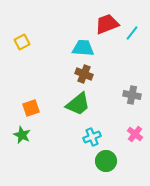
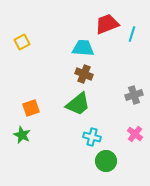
cyan line: moved 1 px down; rotated 21 degrees counterclockwise
gray cross: moved 2 px right; rotated 30 degrees counterclockwise
cyan cross: rotated 36 degrees clockwise
